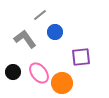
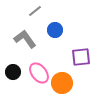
gray line: moved 5 px left, 4 px up
blue circle: moved 2 px up
